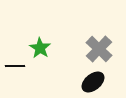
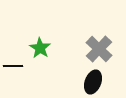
black line: moved 2 px left
black ellipse: rotated 30 degrees counterclockwise
